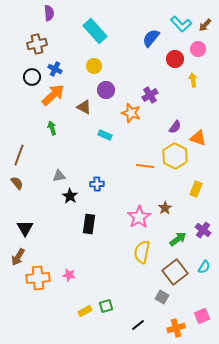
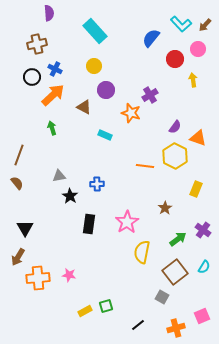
pink star at (139, 217): moved 12 px left, 5 px down
